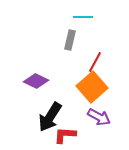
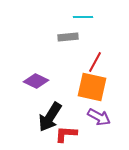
gray rectangle: moved 2 px left, 3 px up; rotated 72 degrees clockwise
orange square: rotated 36 degrees counterclockwise
red L-shape: moved 1 px right, 1 px up
